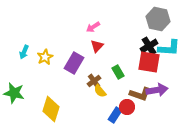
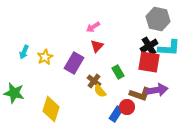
brown cross: rotated 16 degrees counterclockwise
blue rectangle: moved 1 px right, 1 px up
